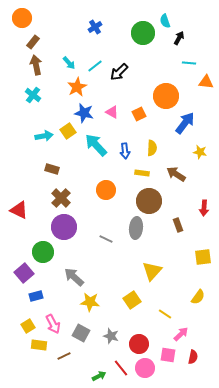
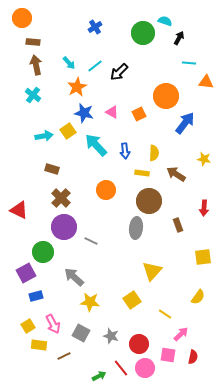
cyan semicircle at (165, 21): rotated 128 degrees clockwise
brown rectangle at (33, 42): rotated 56 degrees clockwise
yellow semicircle at (152, 148): moved 2 px right, 5 px down
yellow star at (200, 152): moved 4 px right, 7 px down
gray line at (106, 239): moved 15 px left, 2 px down
purple square at (24, 273): moved 2 px right; rotated 12 degrees clockwise
